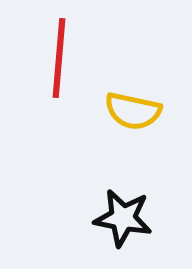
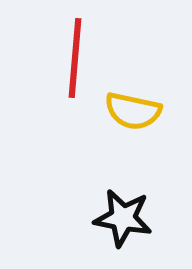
red line: moved 16 px right
